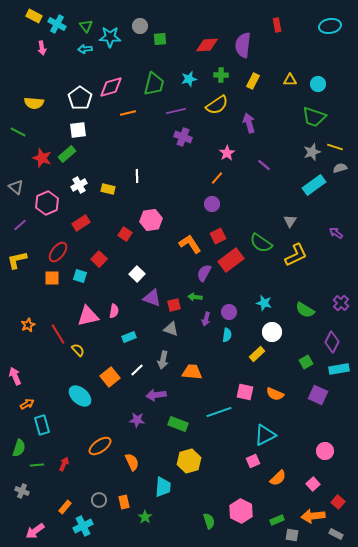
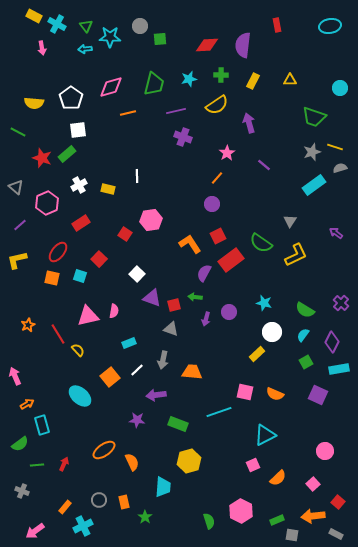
cyan circle at (318, 84): moved 22 px right, 4 px down
white pentagon at (80, 98): moved 9 px left
orange square at (52, 278): rotated 14 degrees clockwise
cyan semicircle at (227, 335): moved 76 px right; rotated 152 degrees counterclockwise
cyan rectangle at (129, 337): moved 6 px down
orange ellipse at (100, 446): moved 4 px right, 4 px down
green semicircle at (19, 448): moved 1 px right, 4 px up; rotated 36 degrees clockwise
pink square at (253, 461): moved 4 px down
